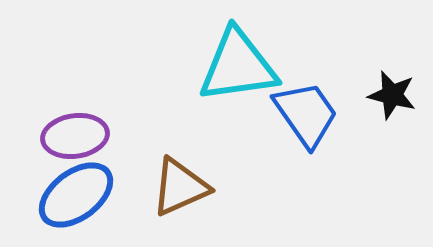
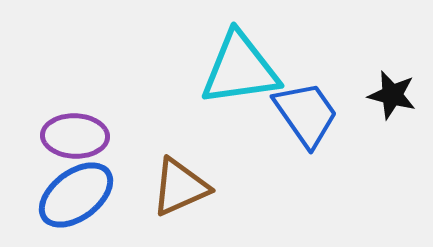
cyan triangle: moved 2 px right, 3 px down
purple ellipse: rotated 10 degrees clockwise
